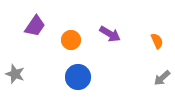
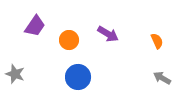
purple arrow: moved 2 px left
orange circle: moved 2 px left
gray arrow: rotated 72 degrees clockwise
